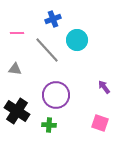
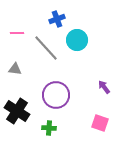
blue cross: moved 4 px right
gray line: moved 1 px left, 2 px up
green cross: moved 3 px down
